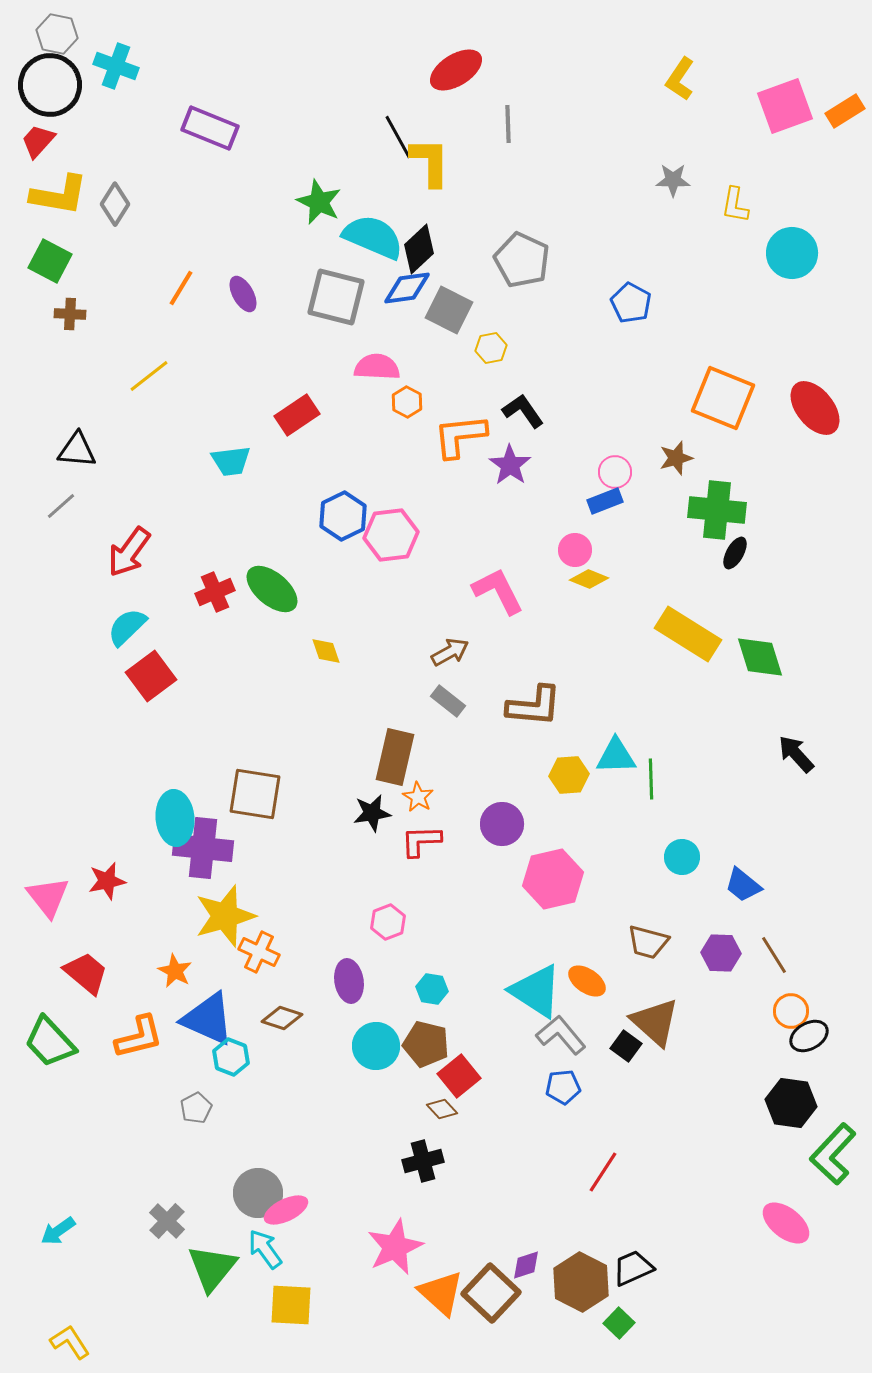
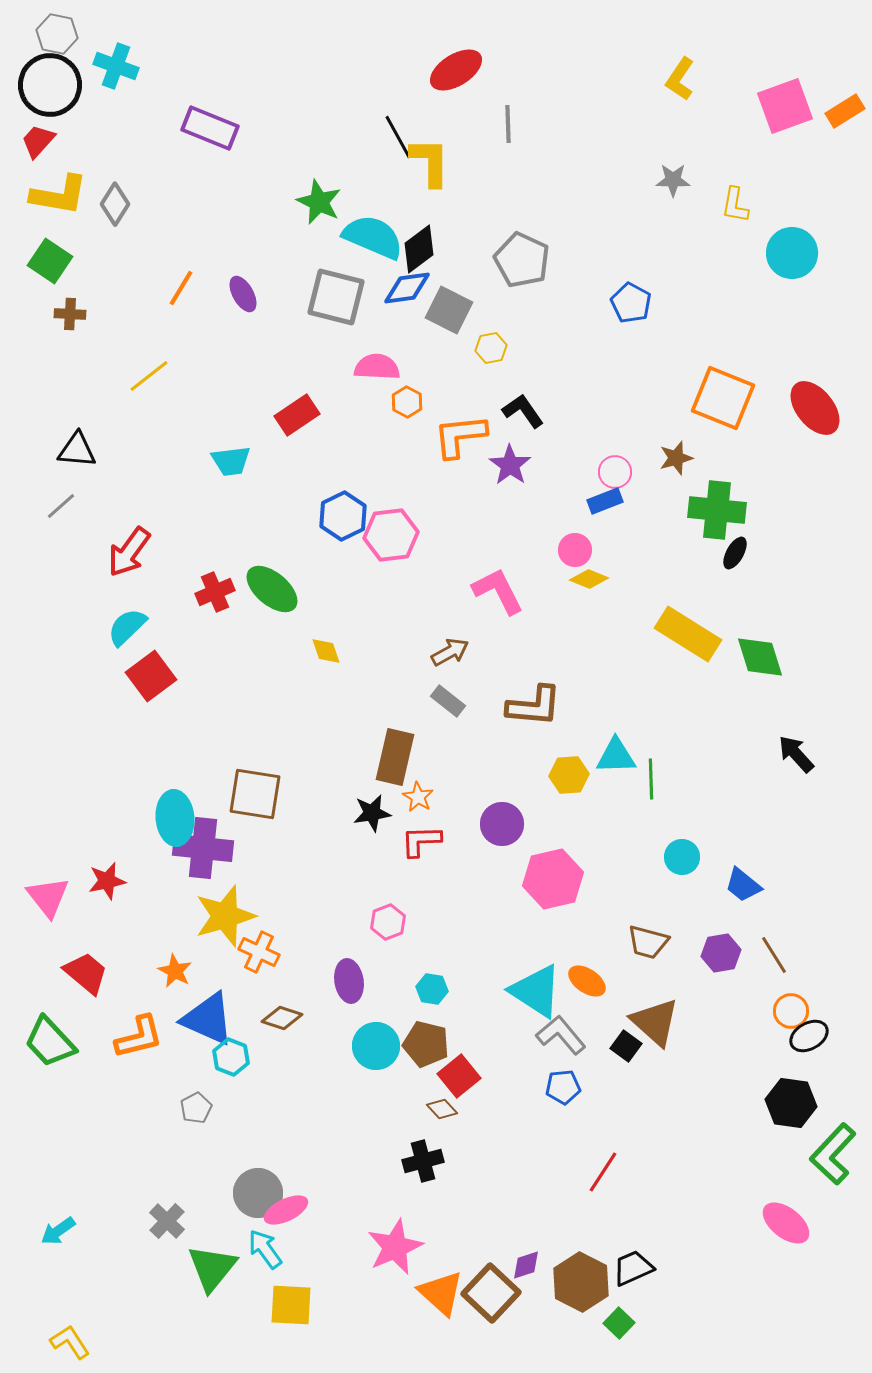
black diamond at (419, 249): rotated 6 degrees clockwise
green square at (50, 261): rotated 6 degrees clockwise
purple hexagon at (721, 953): rotated 12 degrees counterclockwise
